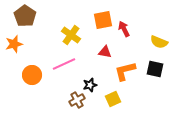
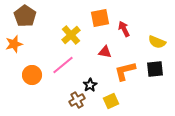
orange square: moved 3 px left, 2 px up
yellow cross: rotated 12 degrees clockwise
yellow semicircle: moved 2 px left
pink line: moved 1 px left, 1 px down; rotated 15 degrees counterclockwise
black square: rotated 18 degrees counterclockwise
black star: rotated 16 degrees counterclockwise
yellow square: moved 2 px left, 2 px down
